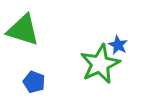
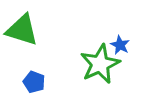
green triangle: moved 1 px left
blue star: moved 2 px right
